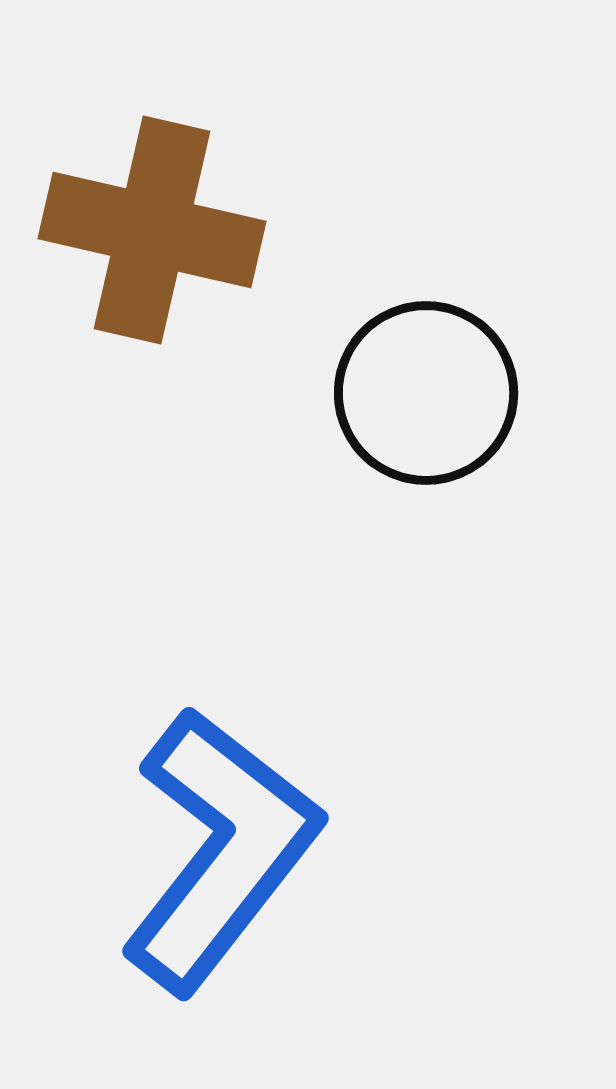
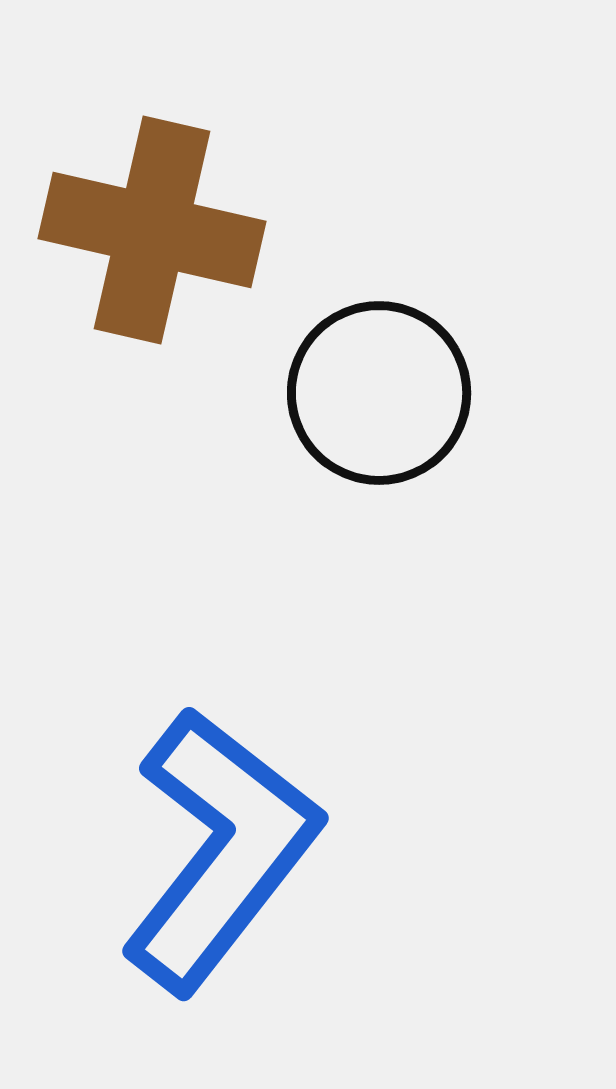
black circle: moved 47 px left
